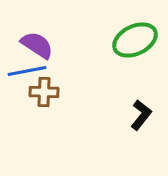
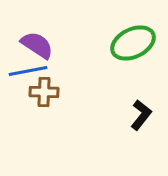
green ellipse: moved 2 px left, 3 px down
blue line: moved 1 px right
